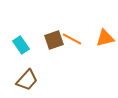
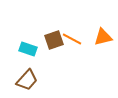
orange triangle: moved 2 px left, 1 px up
cyan rectangle: moved 7 px right, 4 px down; rotated 36 degrees counterclockwise
